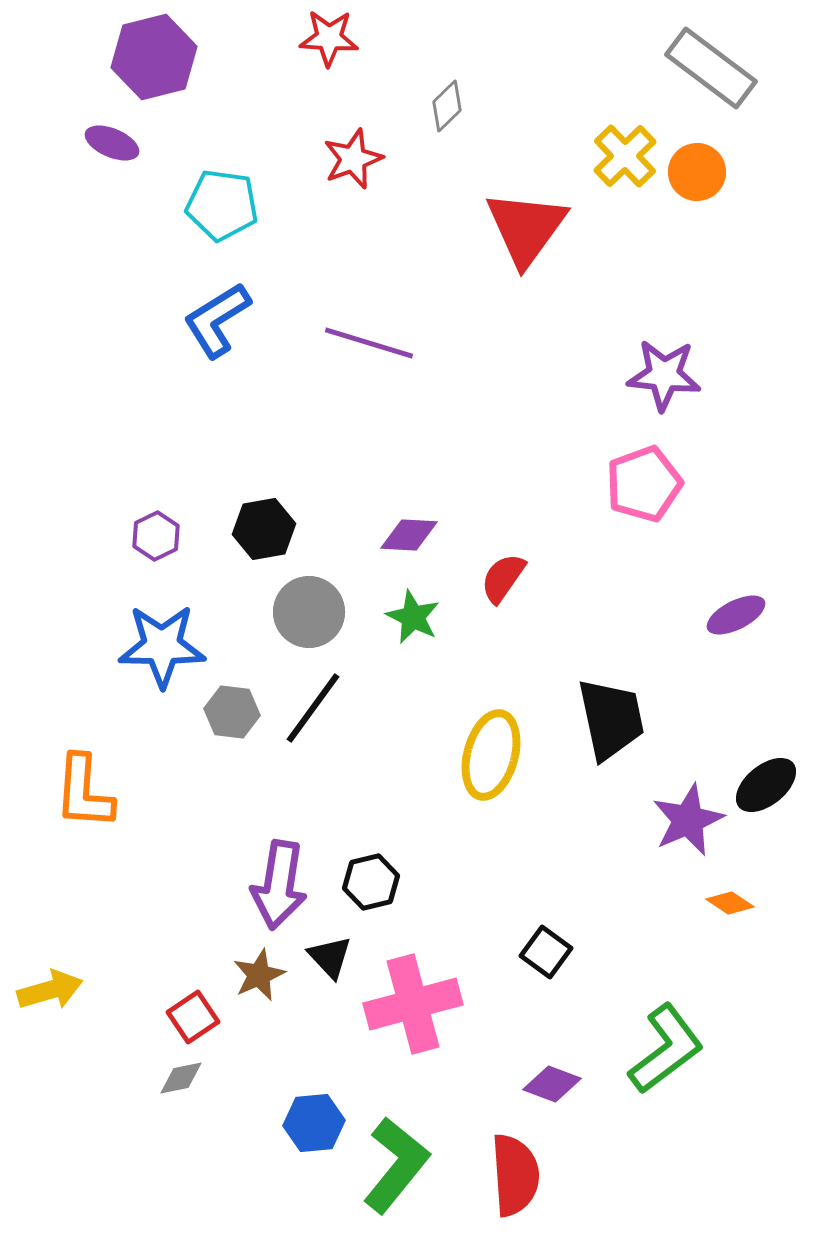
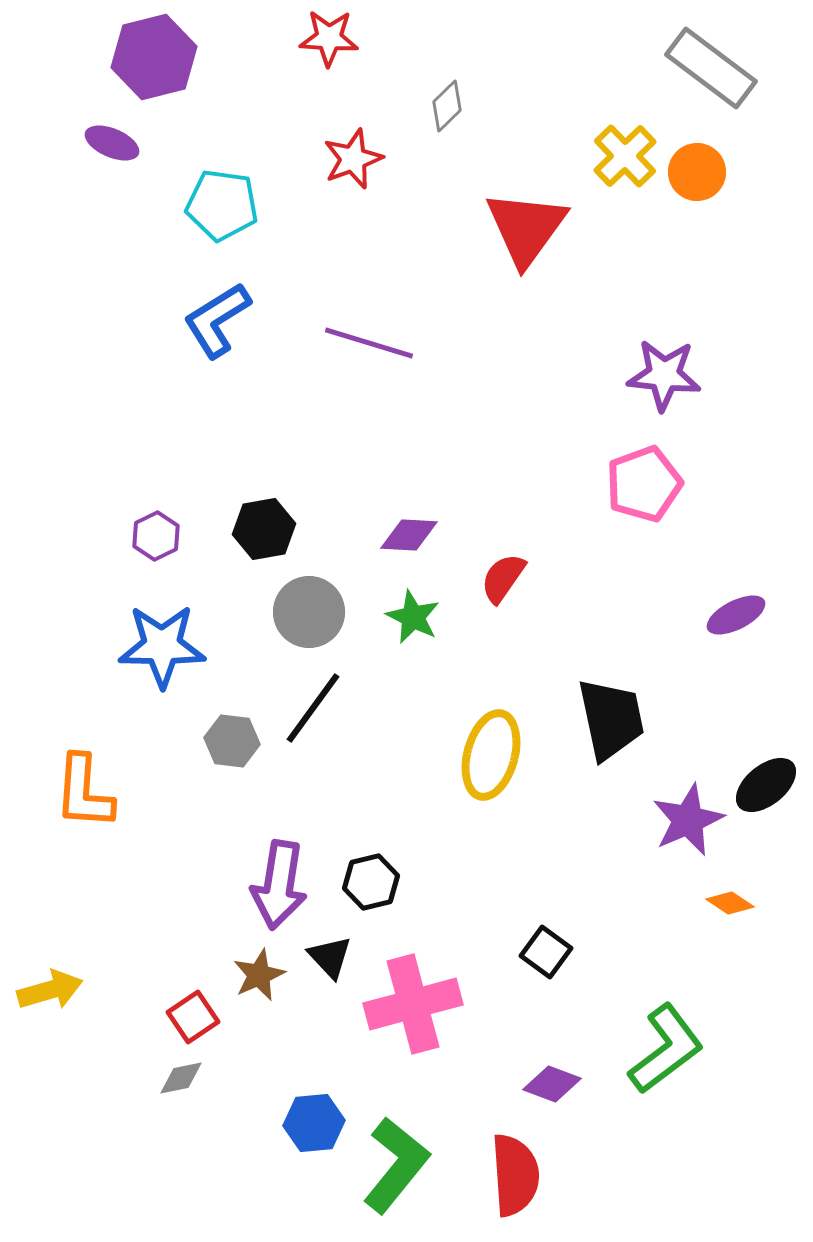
gray hexagon at (232, 712): moved 29 px down
